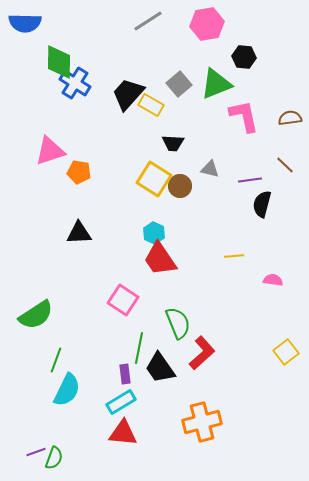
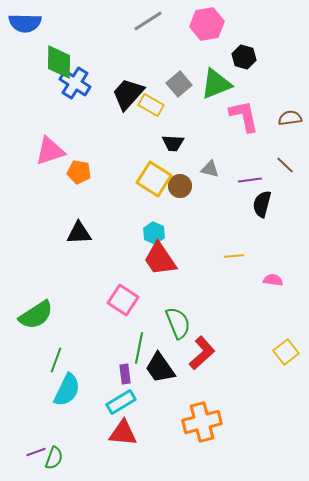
black hexagon at (244, 57): rotated 10 degrees clockwise
